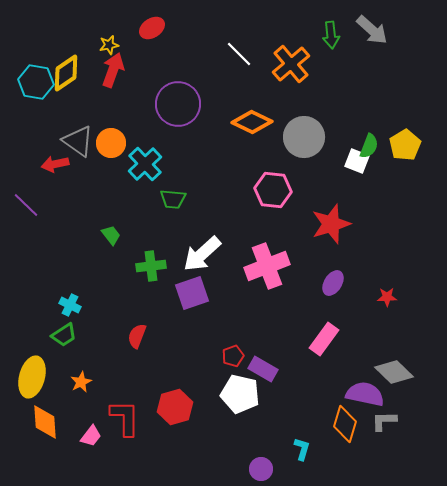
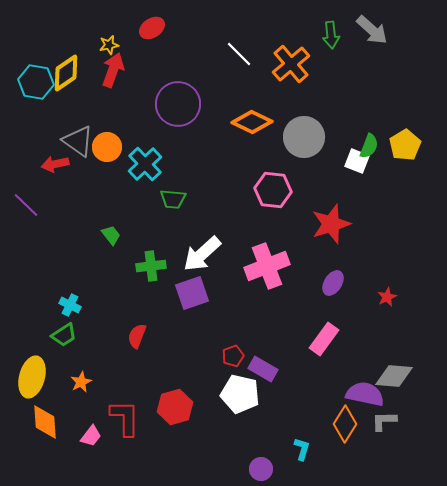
orange circle at (111, 143): moved 4 px left, 4 px down
red star at (387, 297): rotated 24 degrees counterclockwise
gray diamond at (394, 372): moved 4 px down; rotated 39 degrees counterclockwise
orange diamond at (345, 424): rotated 15 degrees clockwise
